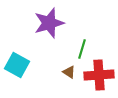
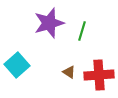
green line: moved 18 px up
cyan square: rotated 20 degrees clockwise
